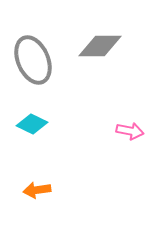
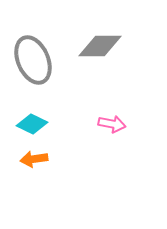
pink arrow: moved 18 px left, 7 px up
orange arrow: moved 3 px left, 31 px up
